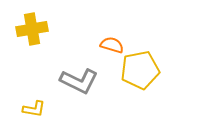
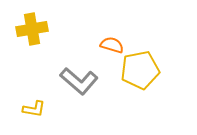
gray L-shape: rotated 15 degrees clockwise
